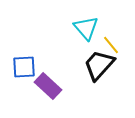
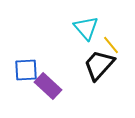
blue square: moved 2 px right, 3 px down
